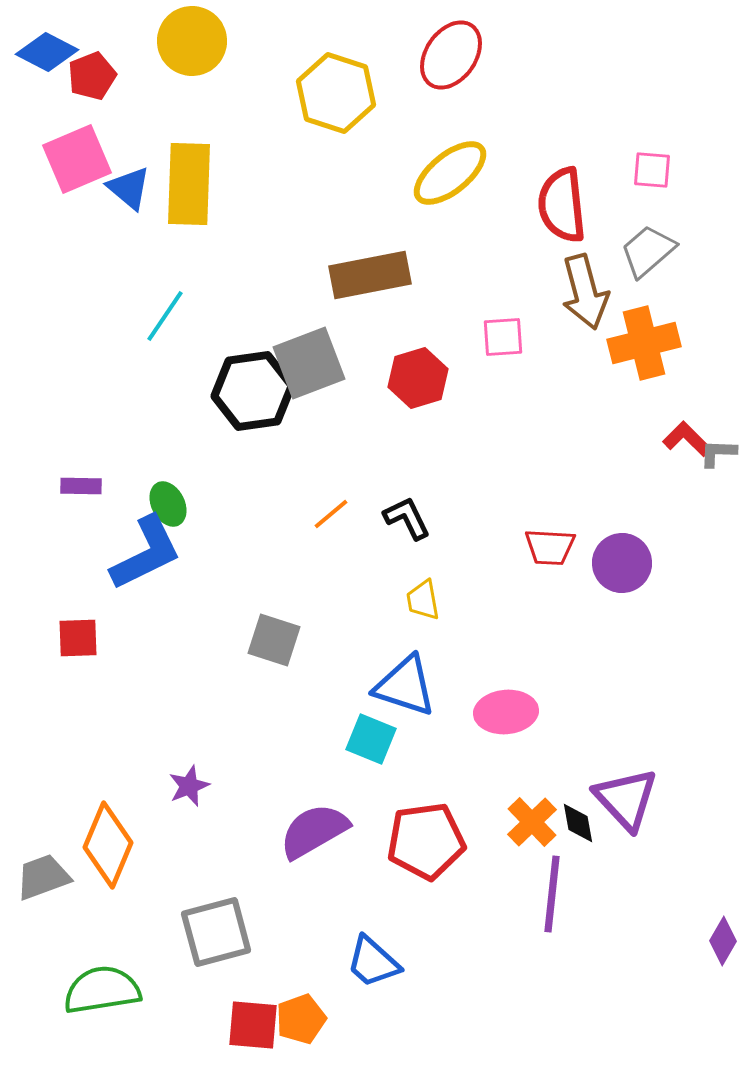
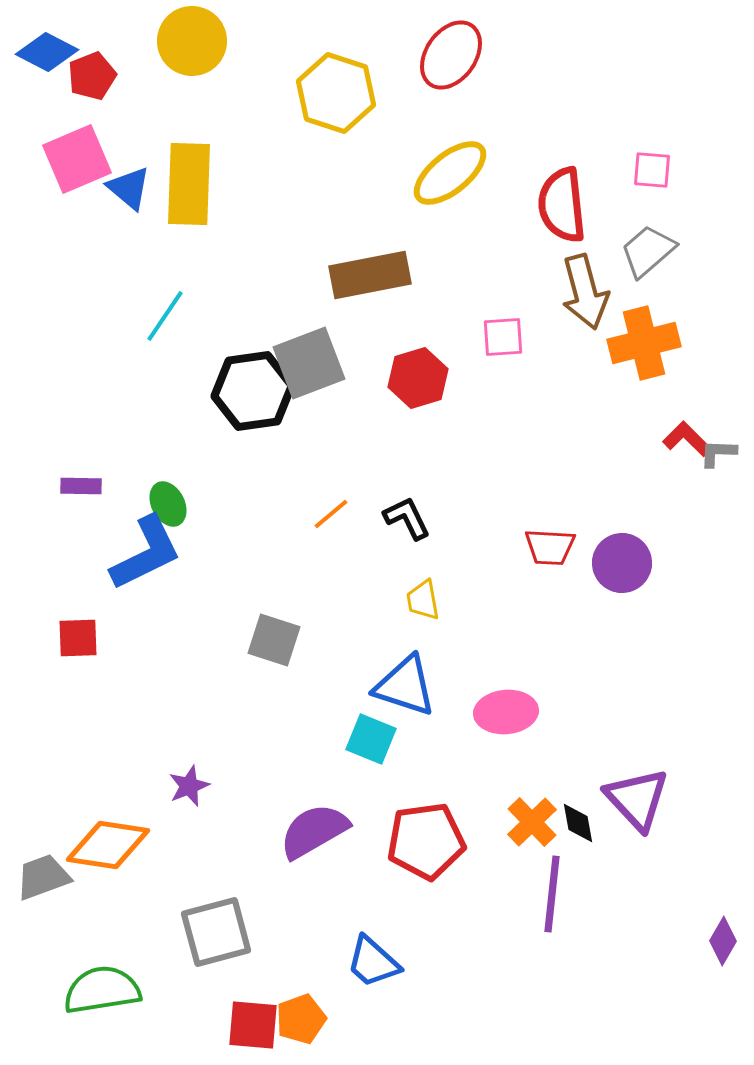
purple triangle at (626, 799): moved 11 px right
orange diamond at (108, 845): rotated 76 degrees clockwise
